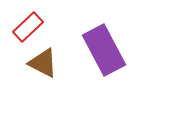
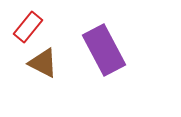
red rectangle: rotated 8 degrees counterclockwise
